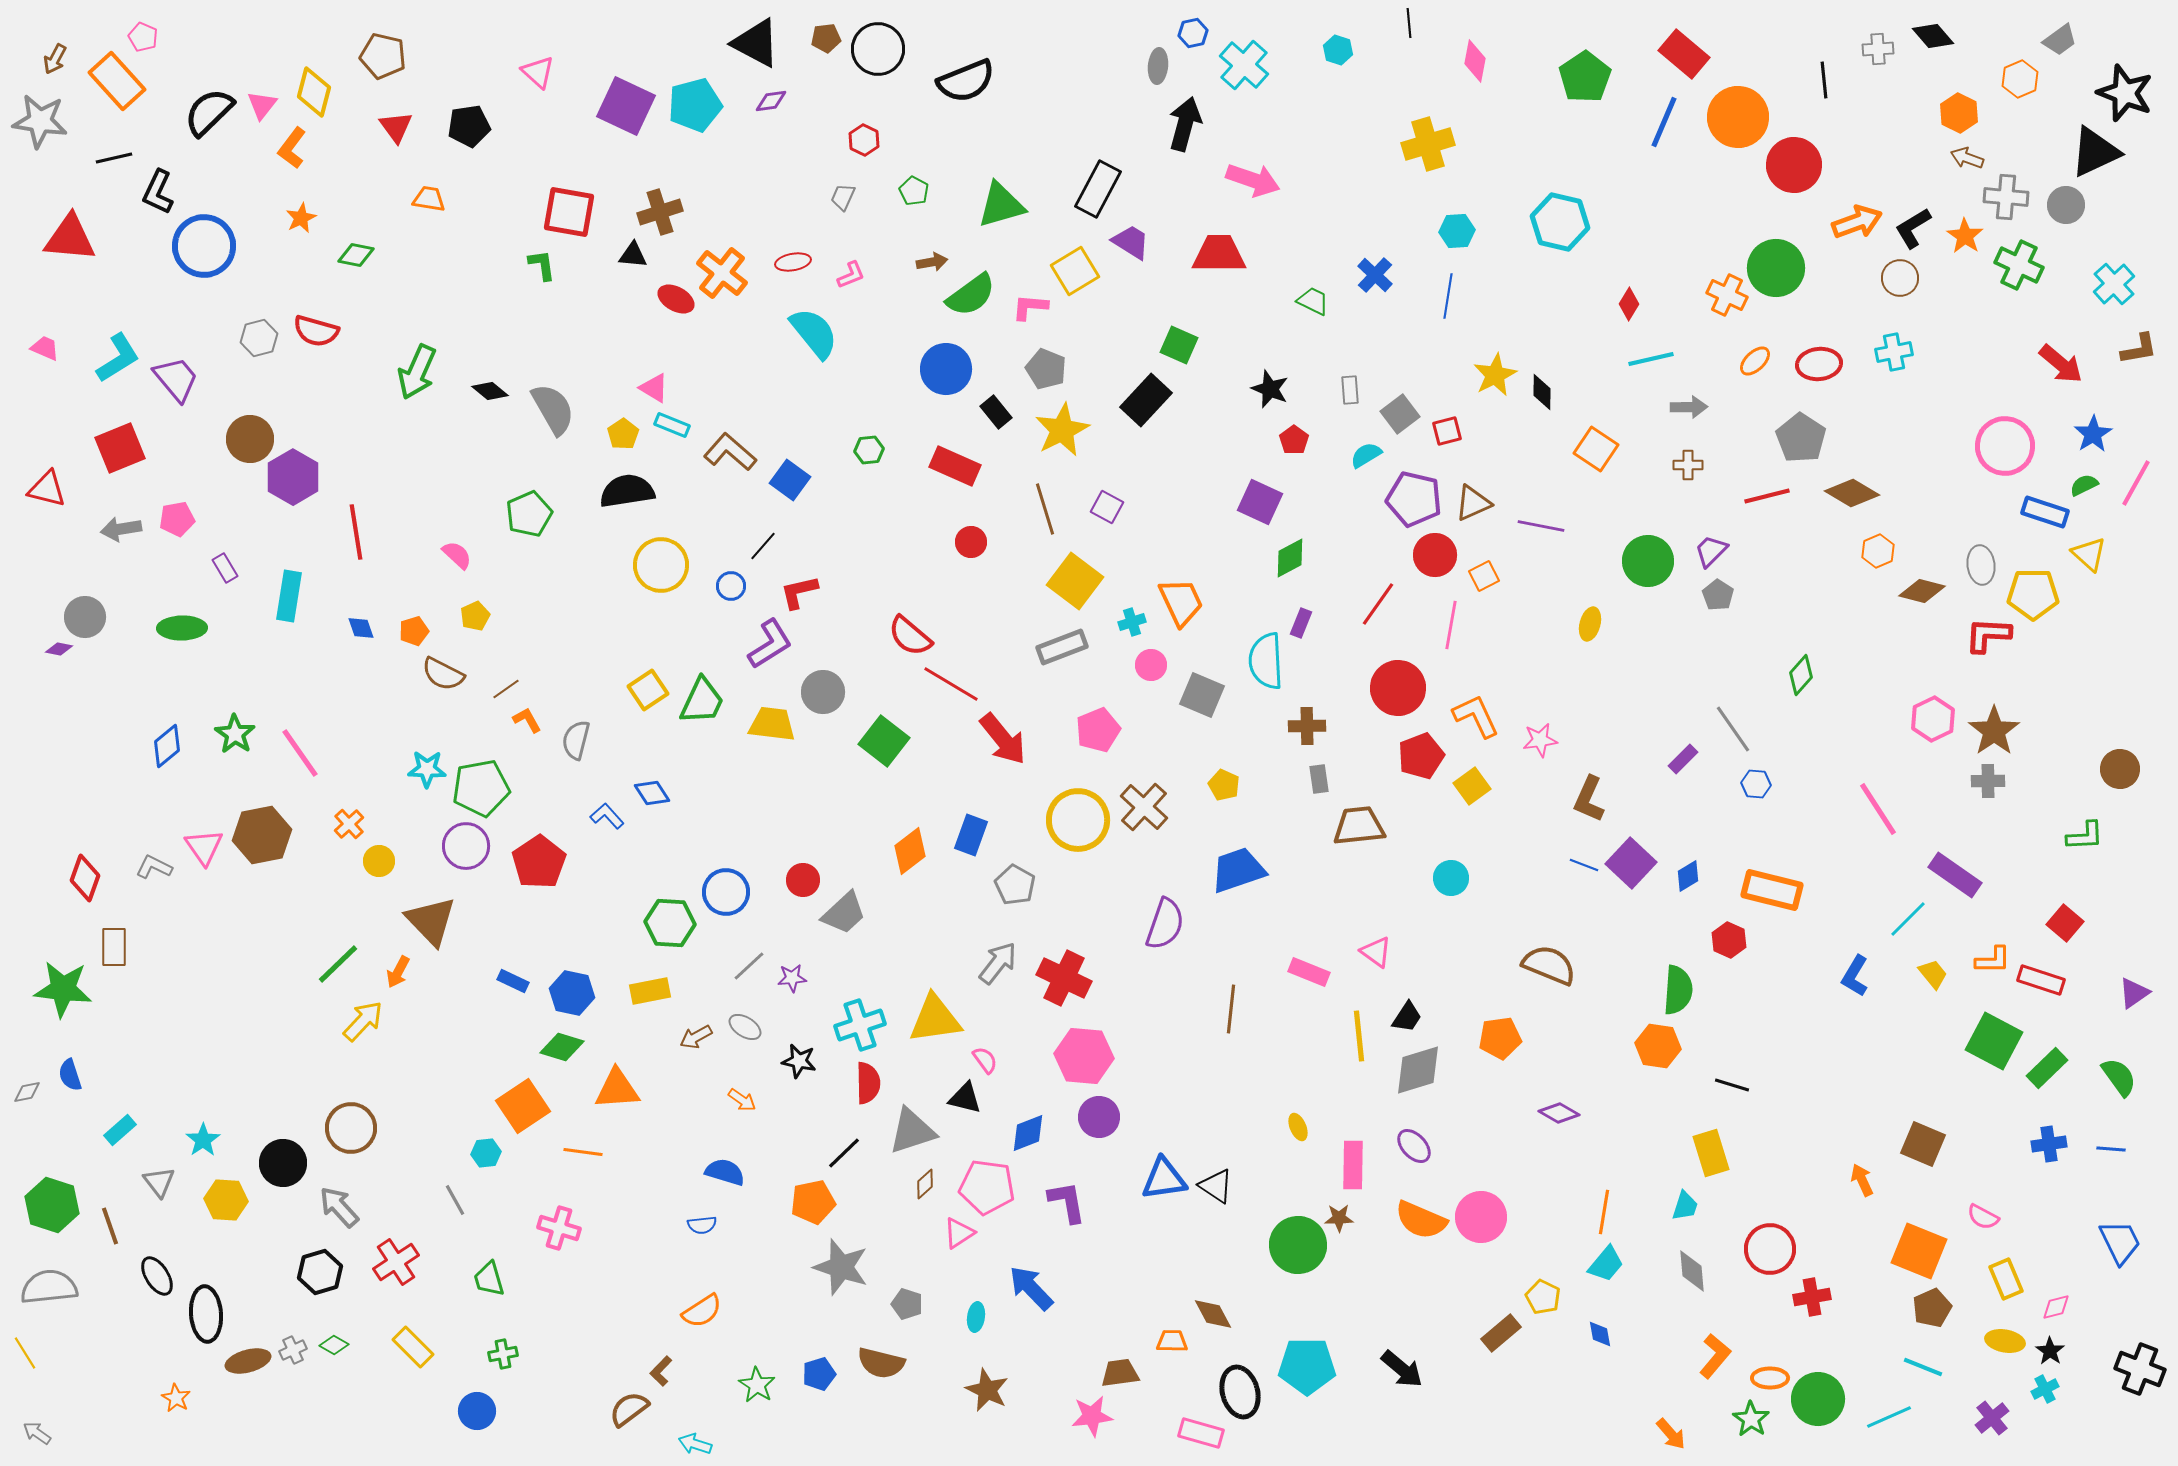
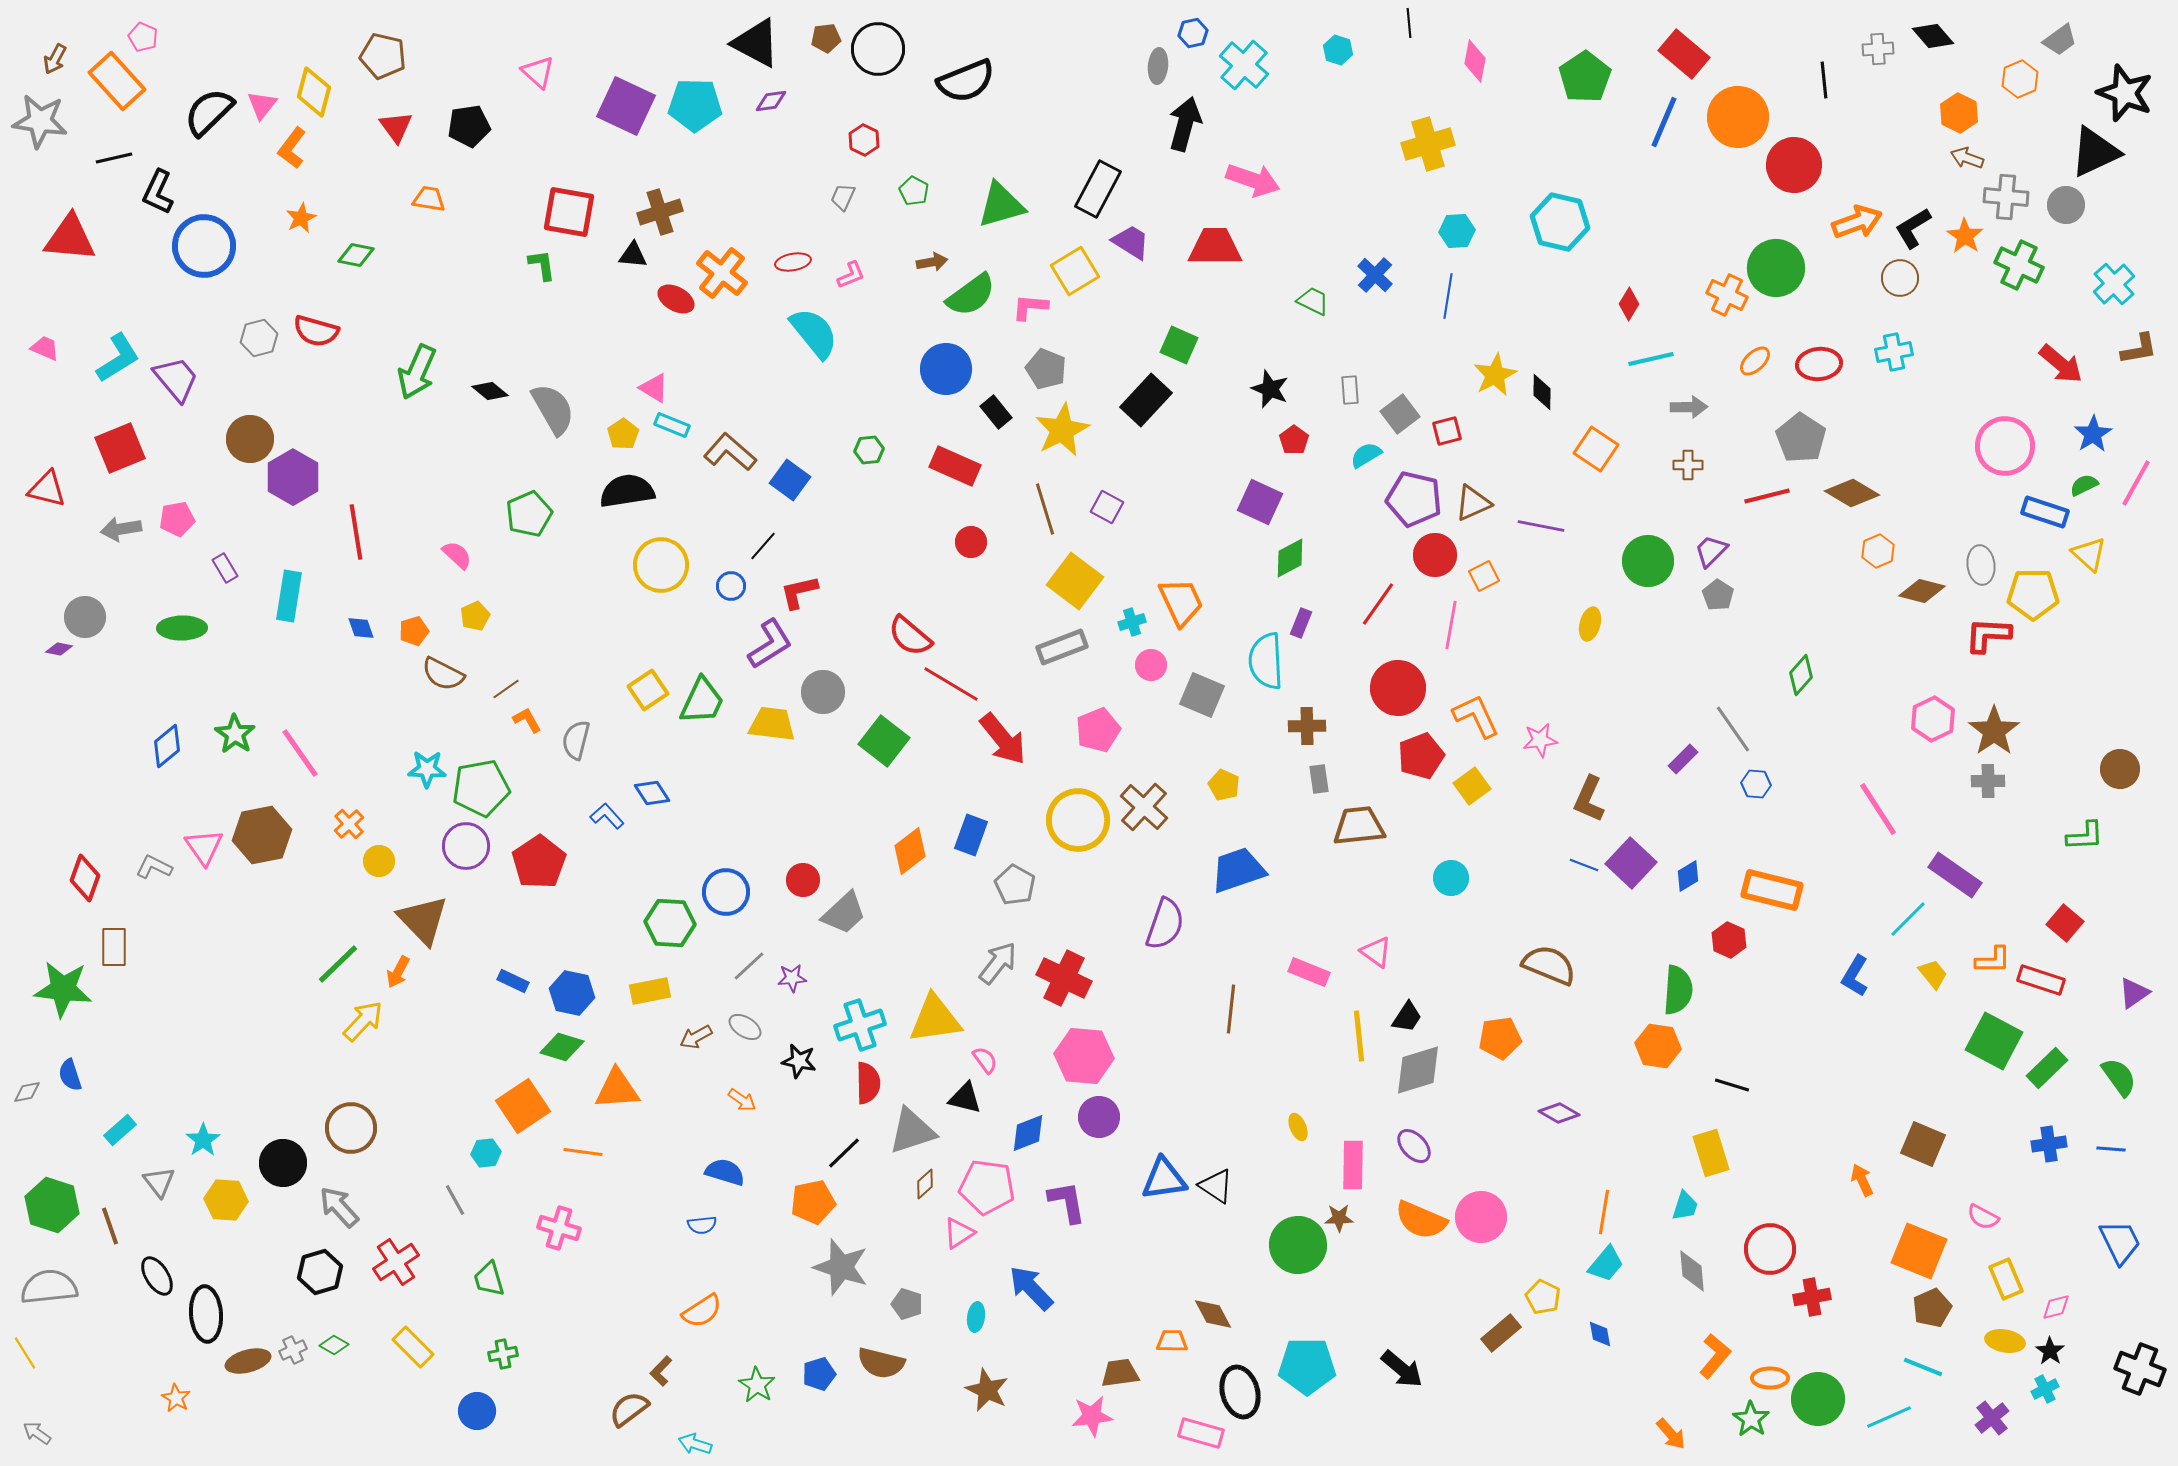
cyan pentagon at (695, 105): rotated 16 degrees clockwise
red trapezoid at (1219, 254): moved 4 px left, 7 px up
brown triangle at (431, 921): moved 8 px left, 1 px up
